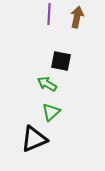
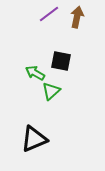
purple line: rotated 50 degrees clockwise
green arrow: moved 12 px left, 11 px up
green triangle: moved 21 px up
